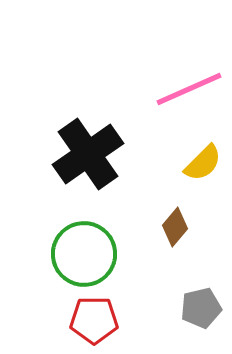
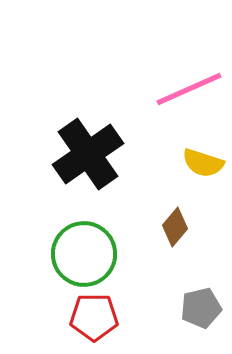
yellow semicircle: rotated 63 degrees clockwise
red pentagon: moved 3 px up
